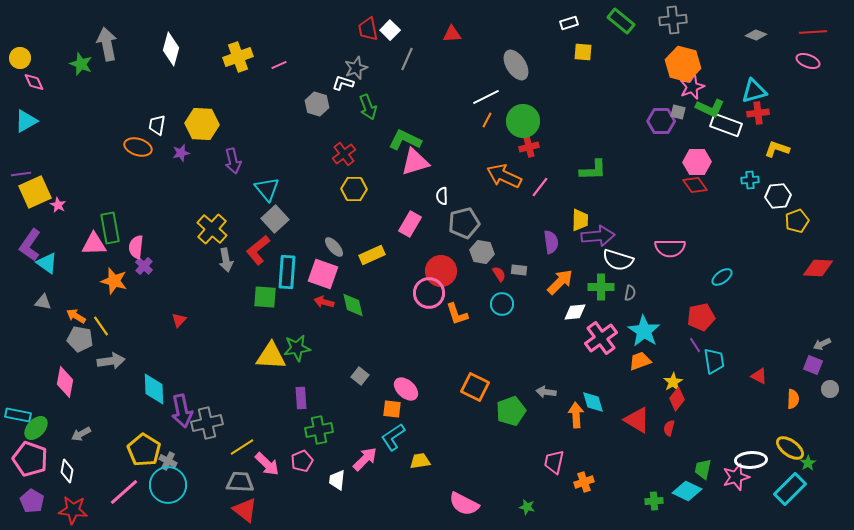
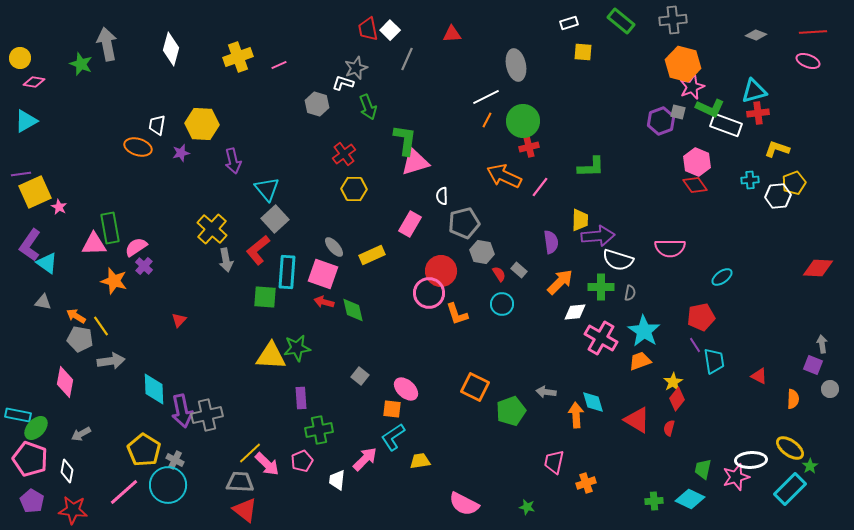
gray ellipse at (516, 65): rotated 20 degrees clockwise
pink diamond at (34, 82): rotated 55 degrees counterclockwise
purple hexagon at (661, 121): rotated 20 degrees counterclockwise
green L-shape at (405, 140): rotated 72 degrees clockwise
pink hexagon at (697, 162): rotated 24 degrees clockwise
green L-shape at (593, 170): moved 2 px left, 3 px up
pink star at (58, 205): moved 1 px right, 2 px down
yellow pentagon at (797, 221): moved 3 px left, 38 px up
pink semicircle at (136, 247): rotated 50 degrees clockwise
gray rectangle at (519, 270): rotated 35 degrees clockwise
green diamond at (353, 305): moved 5 px down
pink cross at (601, 338): rotated 24 degrees counterclockwise
gray arrow at (822, 344): rotated 108 degrees clockwise
gray cross at (207, 423): moved 8 px up
yellow line at (242, 447): moved 8 px right, 6 px down; rotated 10 degrees counterclockwise
gray cross at (168, 461): moved 7 px right, 1 px up
green star at (808, 463): moved 2 px right, 3 px down
orange cross at (584, 482): moved 2 px right, 1 px down
cyan diamond at (687, 491): moved 3 px right, 8 px down
